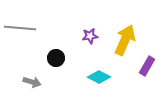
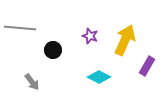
purple star: rotated 28 degrees clockwise
black circle: moved 3 px left, 8 px up
gray arrow: rotated 36 degrees clockwise
